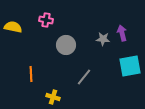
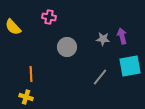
pink cross: moved 3 px right, 3 px up
yellow semicircle: rotated 144 degrees counterclockwise
purple arrow: moved 3 px down
gray circle: moved 1 px right, 2 px down
gray line: moved 16 px right
yellow cross: moved 27 px left
